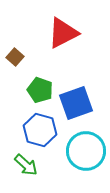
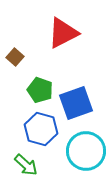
blue hexagon: moved 1 px right, 1 px up
